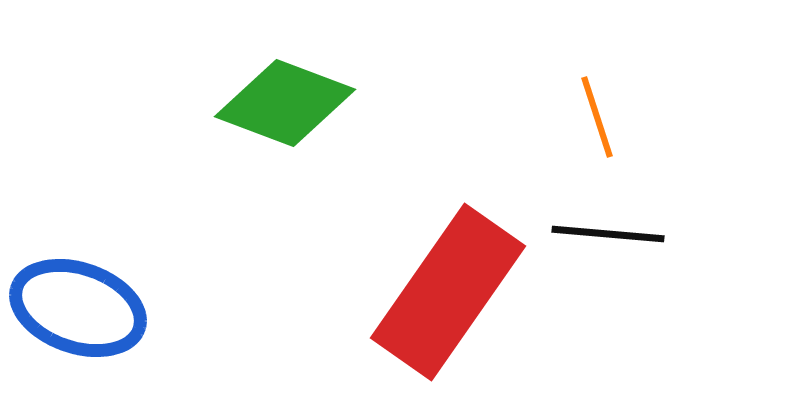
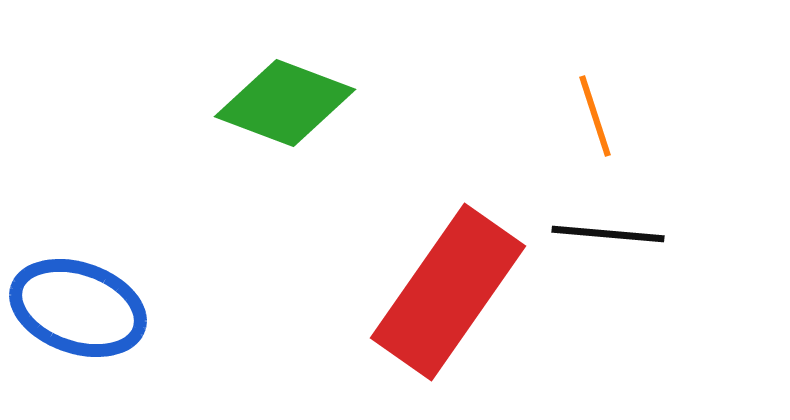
orange line: moved 2 px left, 1 px up
